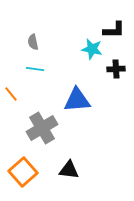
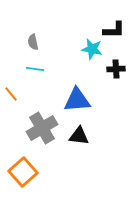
black triangle: moved 10 px right, 34 px up
